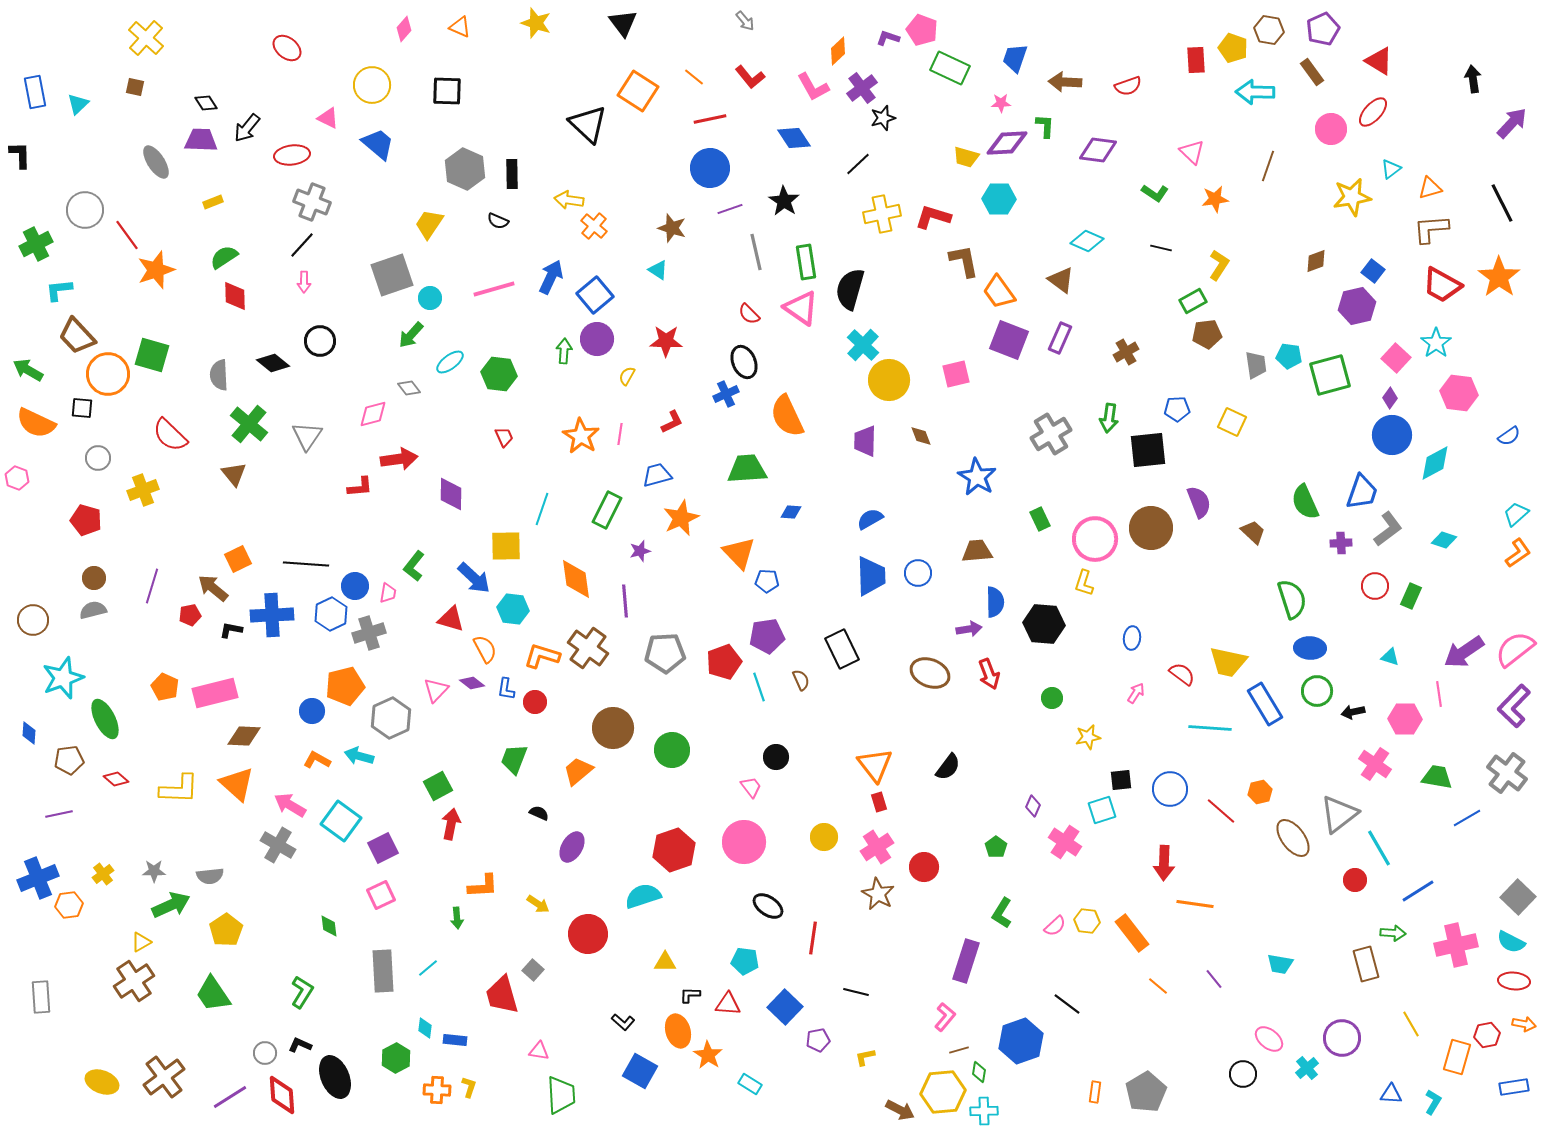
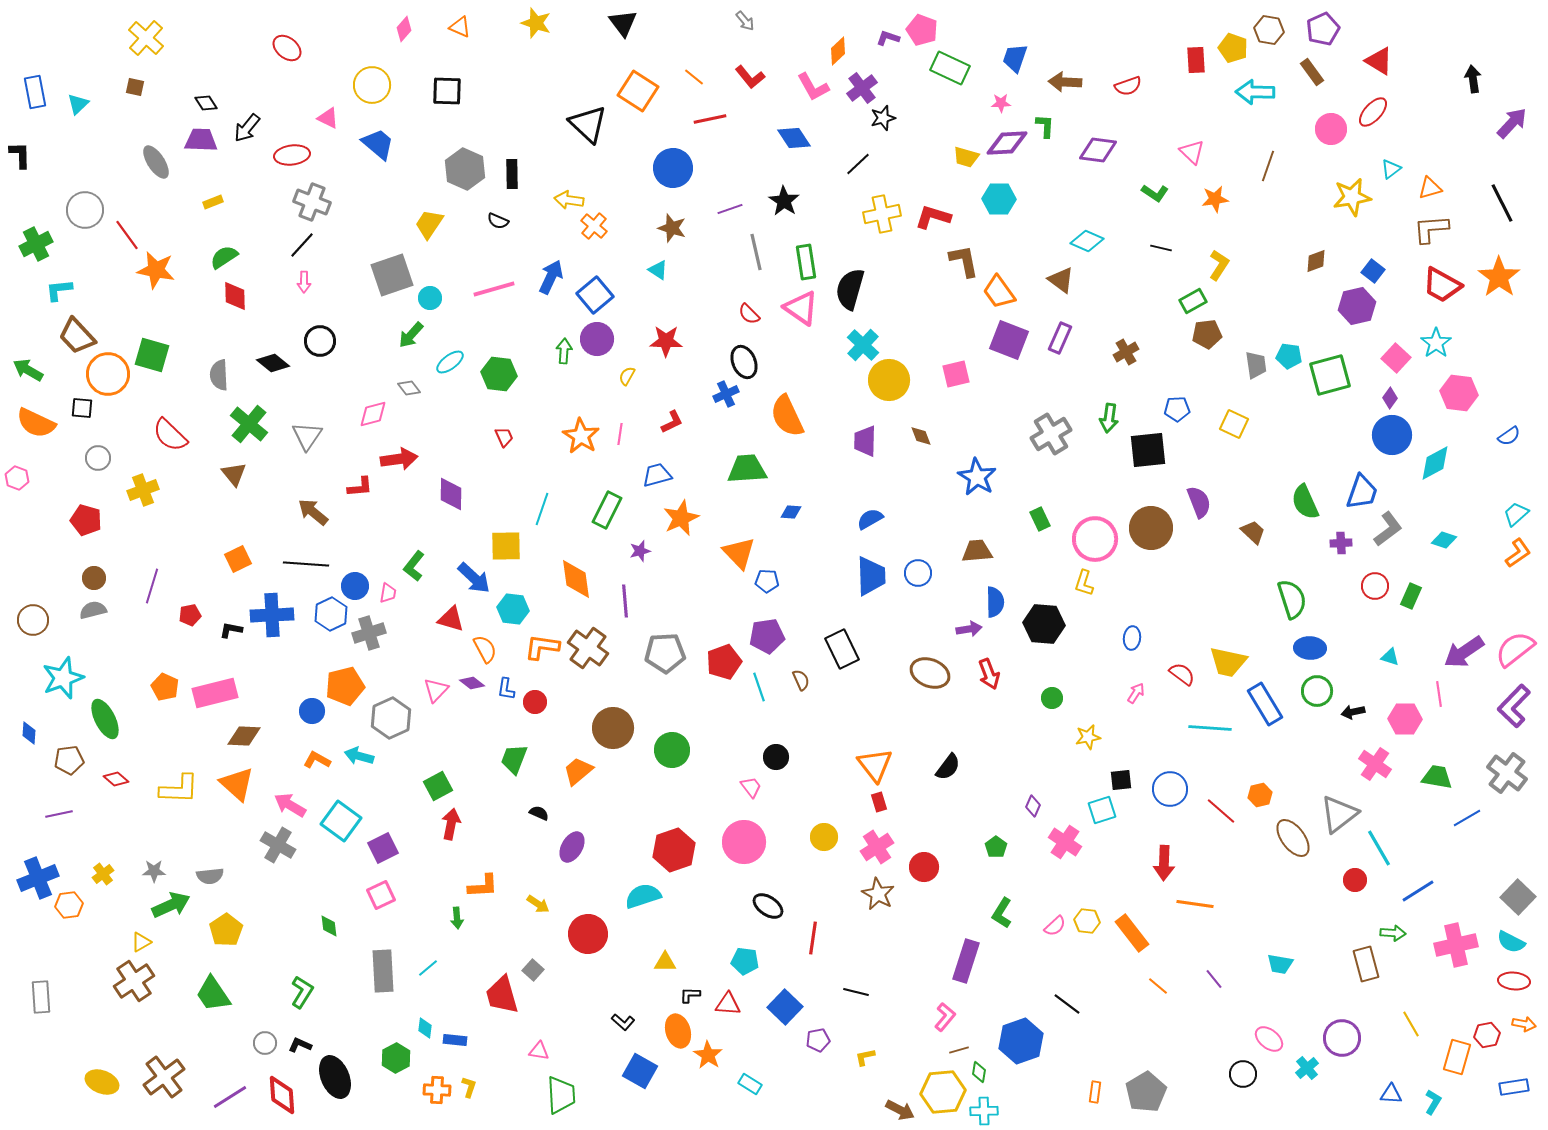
blue circle at (710, 168): moved 37 px left
orange star at (156, 270): rotated 30 degrees clockwise
yellow square at (1232, 422): moved 2 px right, 2 px down
brown arrow at (213, 588): moved 100 px right, 76 px up
orange L-shape at (542, 656): moved 9 px up; rotated 9 degrees counterclockwise
orange hexagon at (1260, 792): moved 3 px down
gray circle at (265, 1053): moved 10 px up
